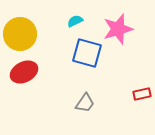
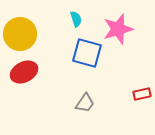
cyan semicircle: moved 1 px right, 2 px up; rotated 98 degrees clockwise
